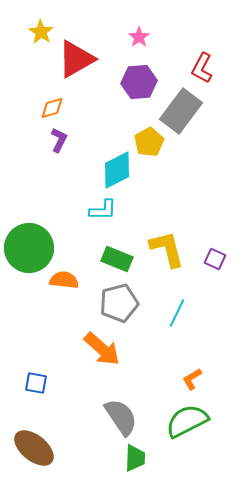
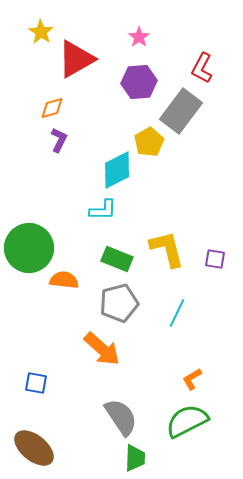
purple square: rotated 15 degrees counterclockwise
